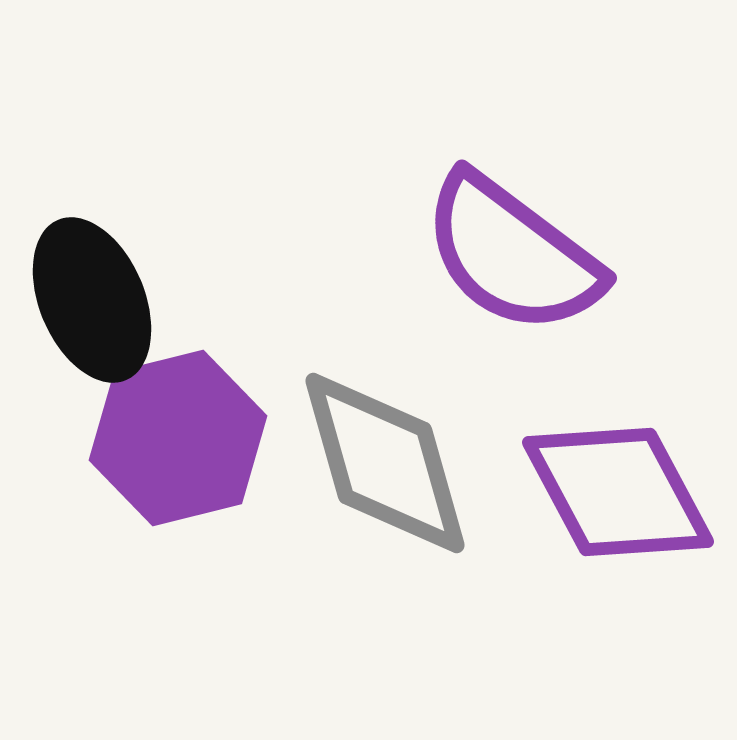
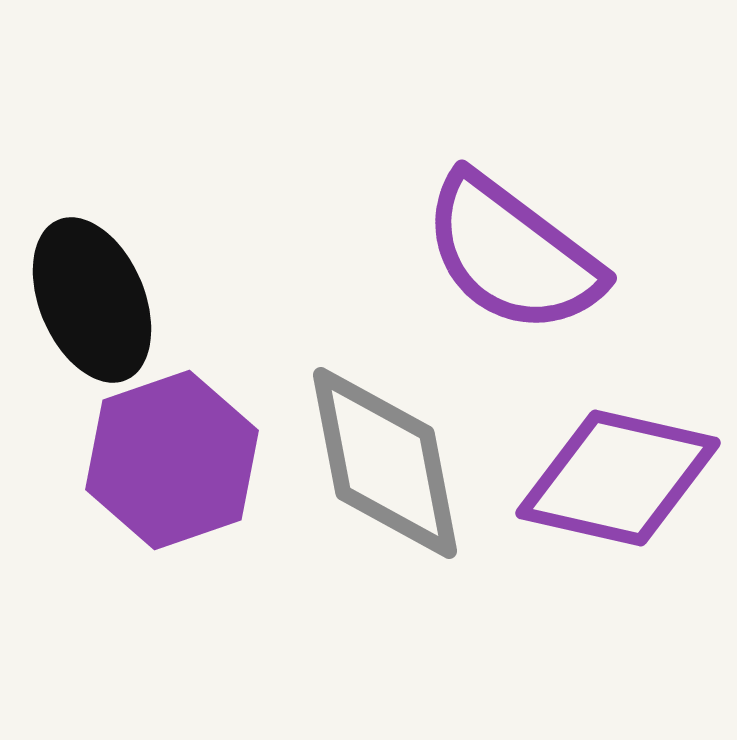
purple hexagon: moved 6 px left, 22 px down; rotated 5 degrees counterclockwise
gray diamond: rotated 5 degrees clockwise
purple diamond: moved 14 px up; rotated 49 degrees counterclockwise
